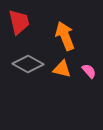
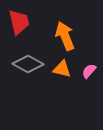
pink semicircle: rotated 98 degrees counterclockwise
